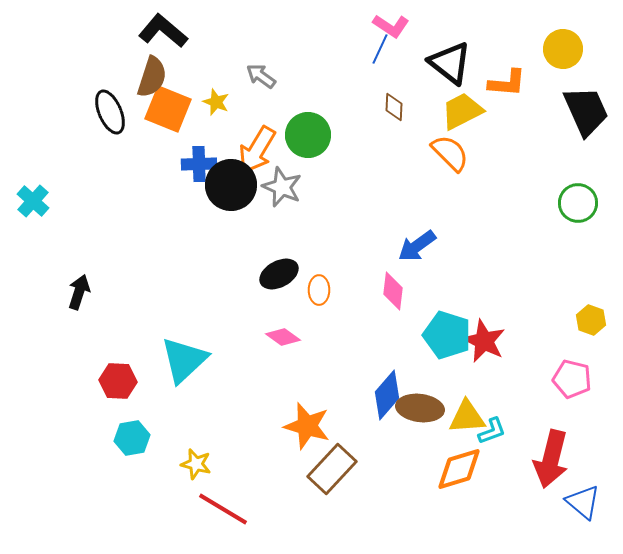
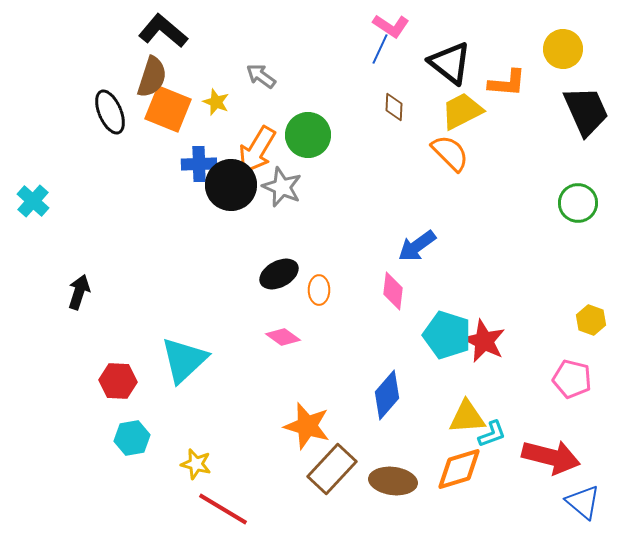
brown ellipse at (420, 408): moved 27 px left, 73 px down
cyan L-shape at (492, 431): moved 3 px down
red arrow at (551, 459): moved 2 px up; rotated 90 degrees counterclockwise
